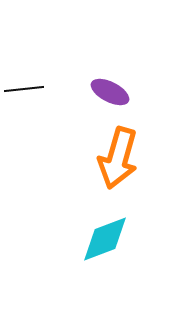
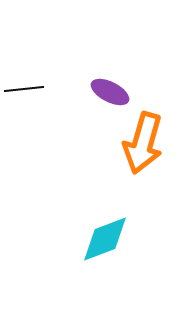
orange arrow: moved 25 px right, 15 px up
